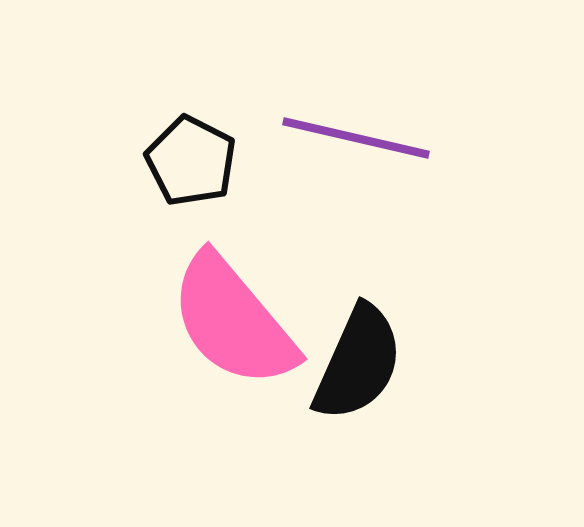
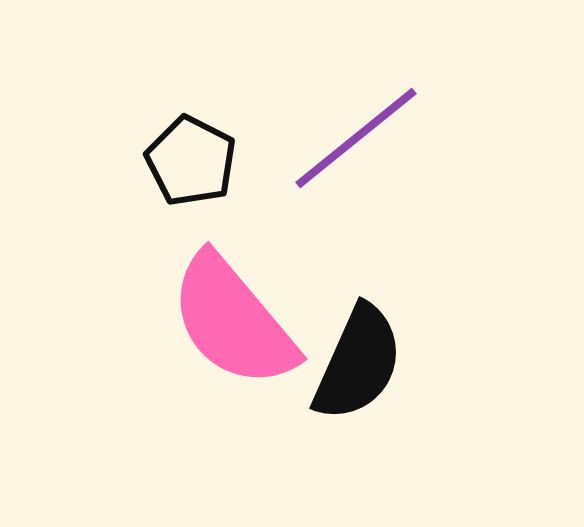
purple line: rotated 52 degrees counterclockwise
